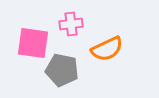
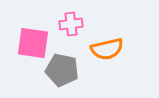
orange semicircle: rotated 12 degrees clockwise
